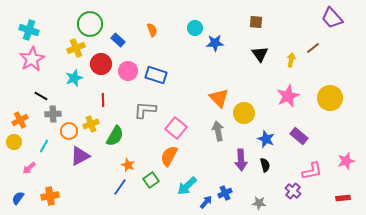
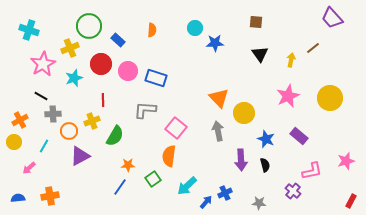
green circle at (90, 24): moved 1 px left, 2 px down
orange semicircle at (152, 30): rotated 24 degrees clockwise
yellow cross at (76, 48): moved 6 px left
pink star at (32, 59): moved 11 px right, 5 px down
blue rectangle at (156, 75): moved 3 px down
yellow cross at (91, 124): moved 1 px right, 3 px up
orange semicircle at (169, 156): rotated 20 degrees counterclockwise
orange star at (128, 165): rotated 24 degrees counterclockwise
green square at (151, 180): moved 2 px right, 1 px up
blue semicircle at (18, 198): rotated 48 degrees clockwise
red rectangle at (343, 198): moved 8 px right, 3 px down; rotated 56 degrees counterclockwise
